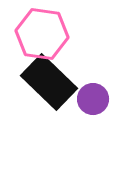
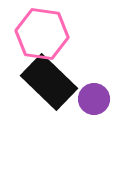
purple circle: moved 1 px right
